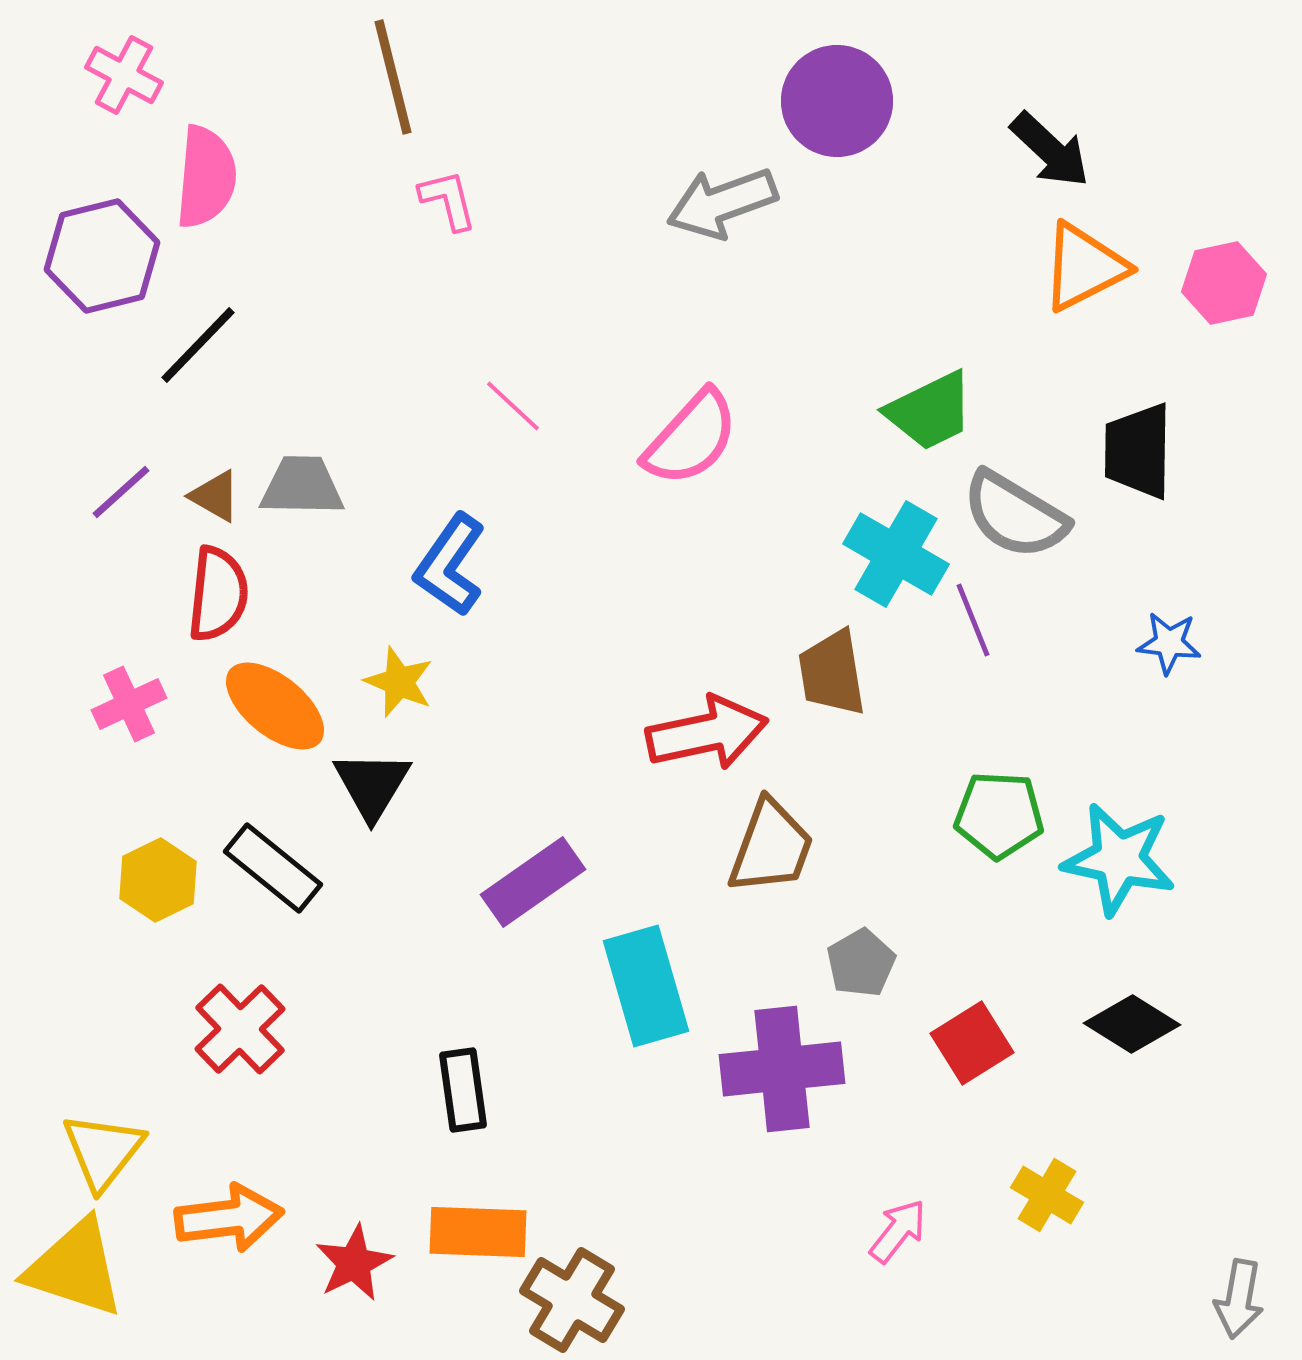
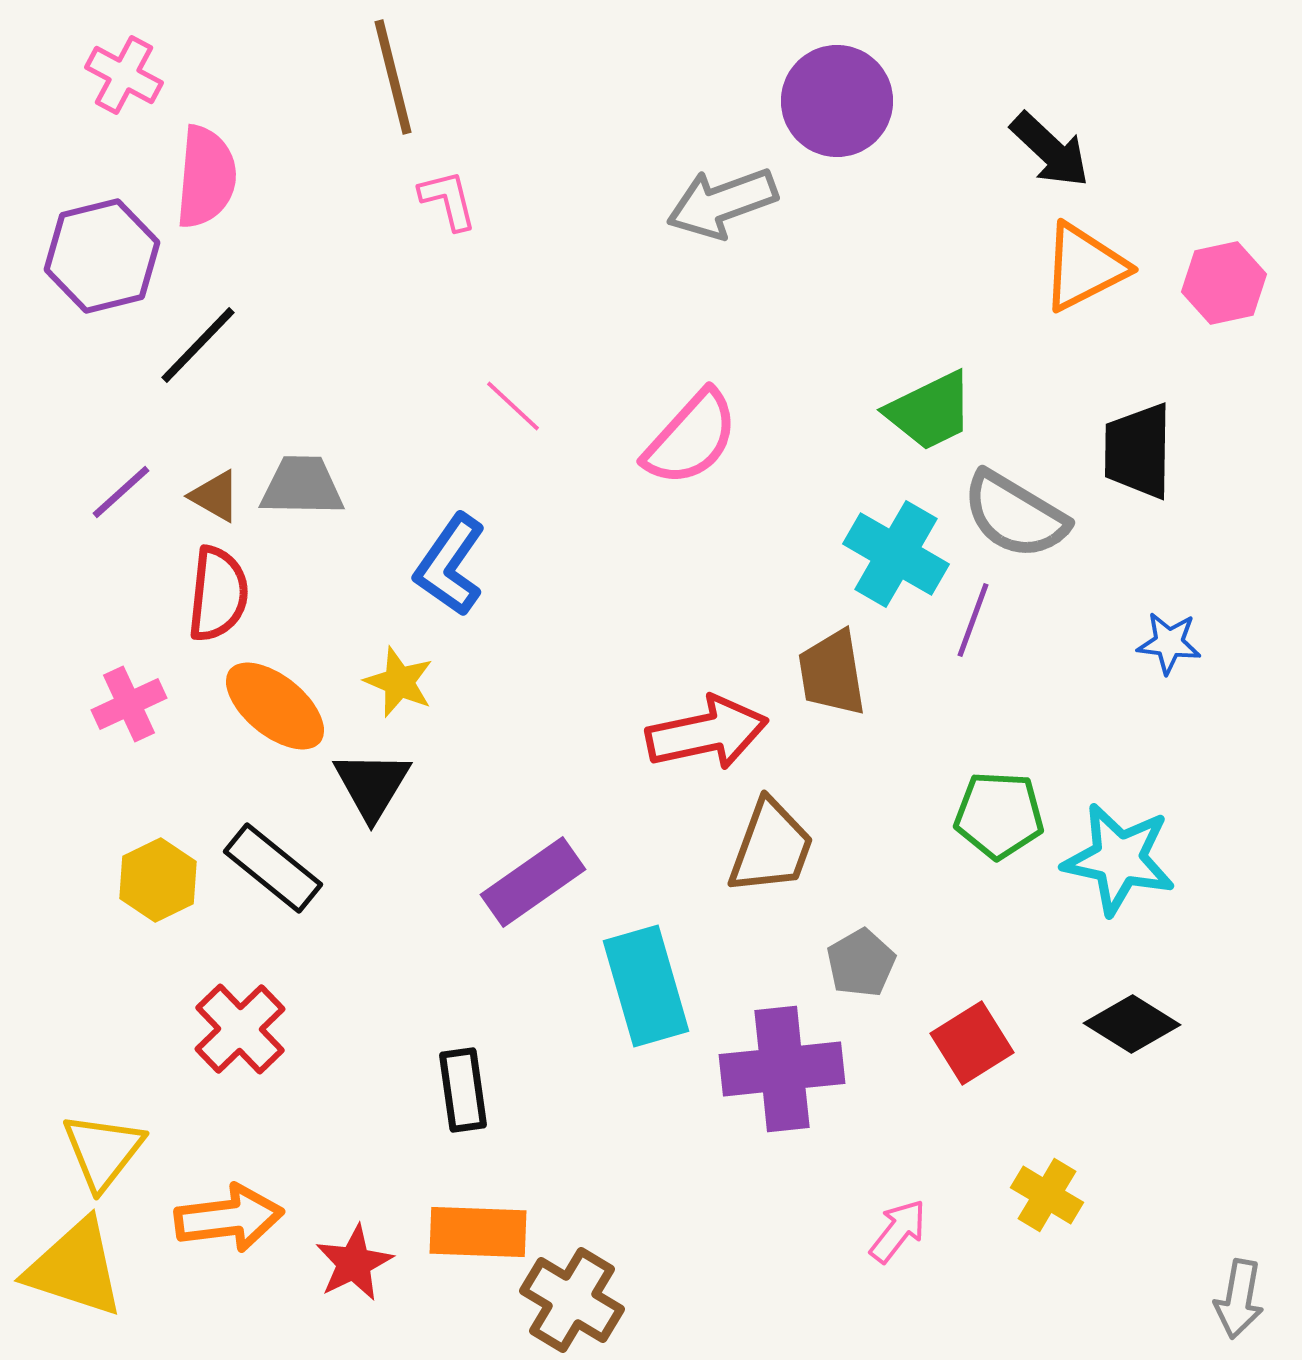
purple line at (973, 620): rotated 42 degrees clockwise
